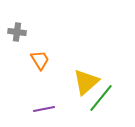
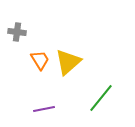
yellow triangle: moved 18 px left, 20 px up
